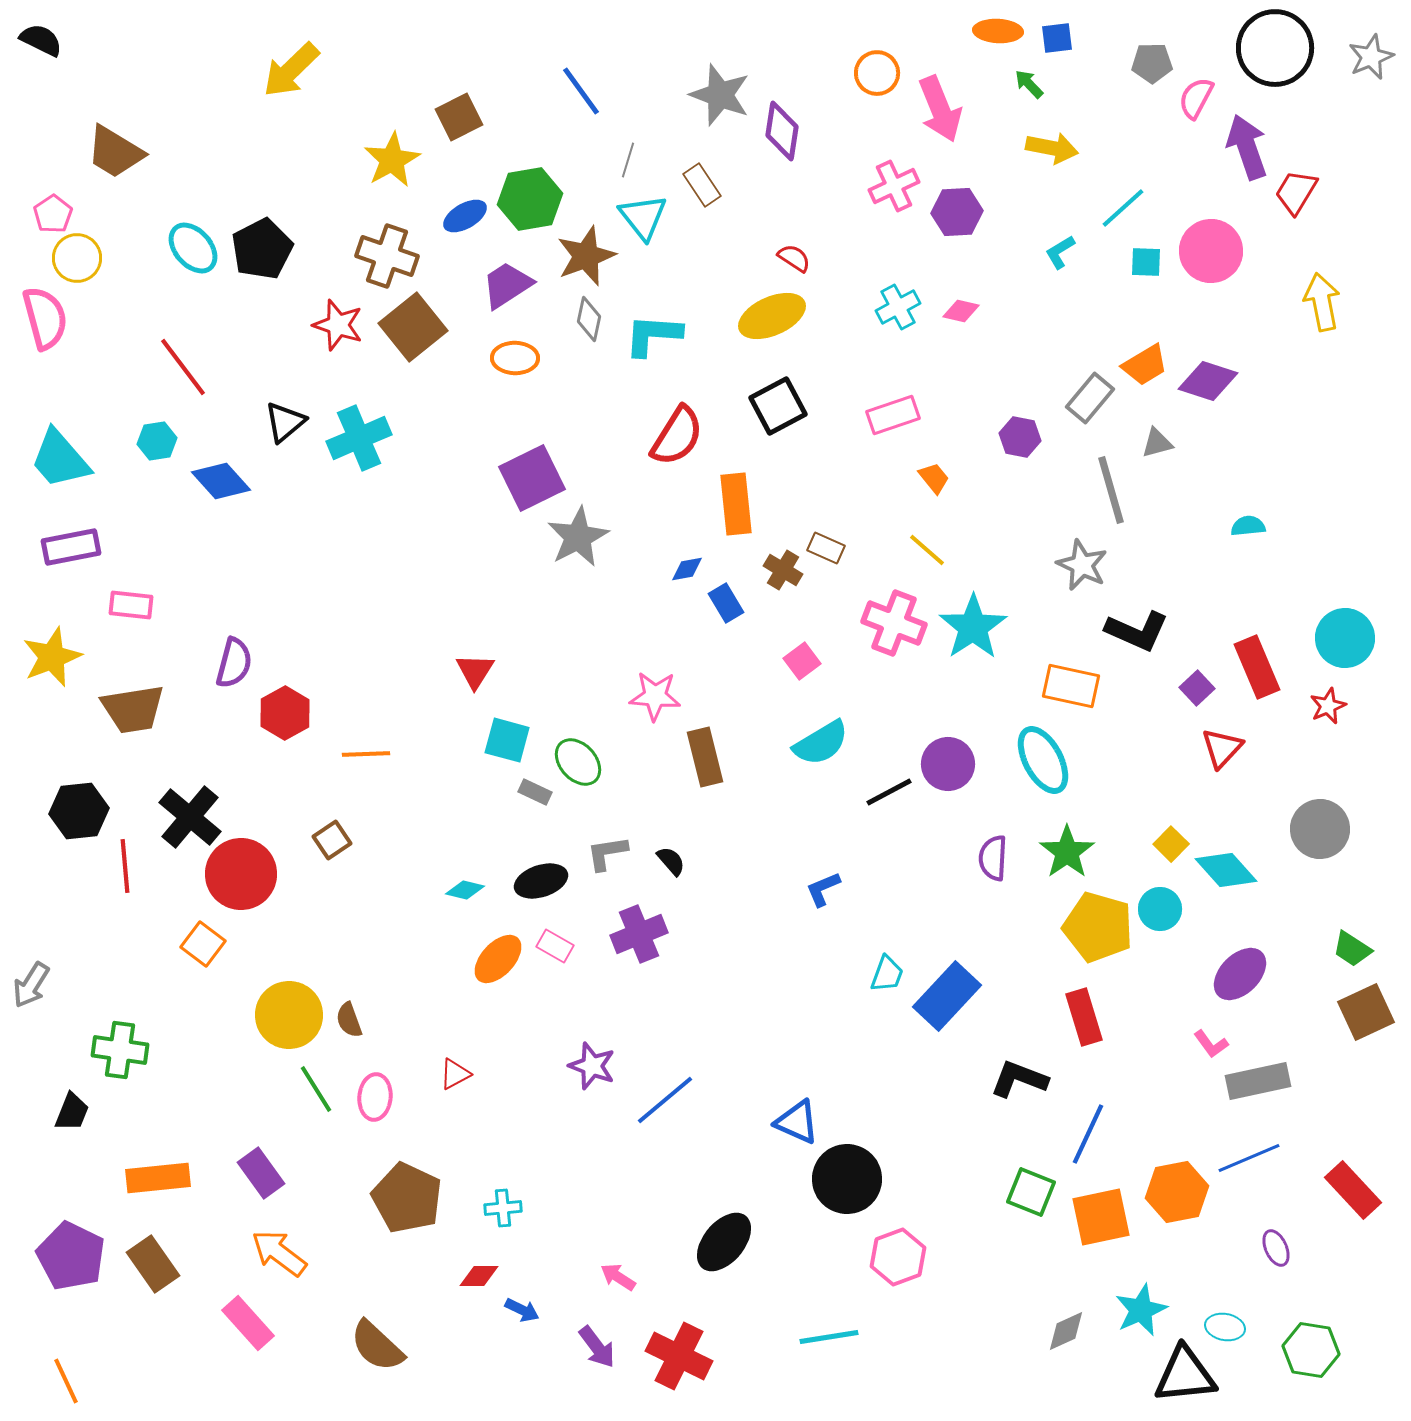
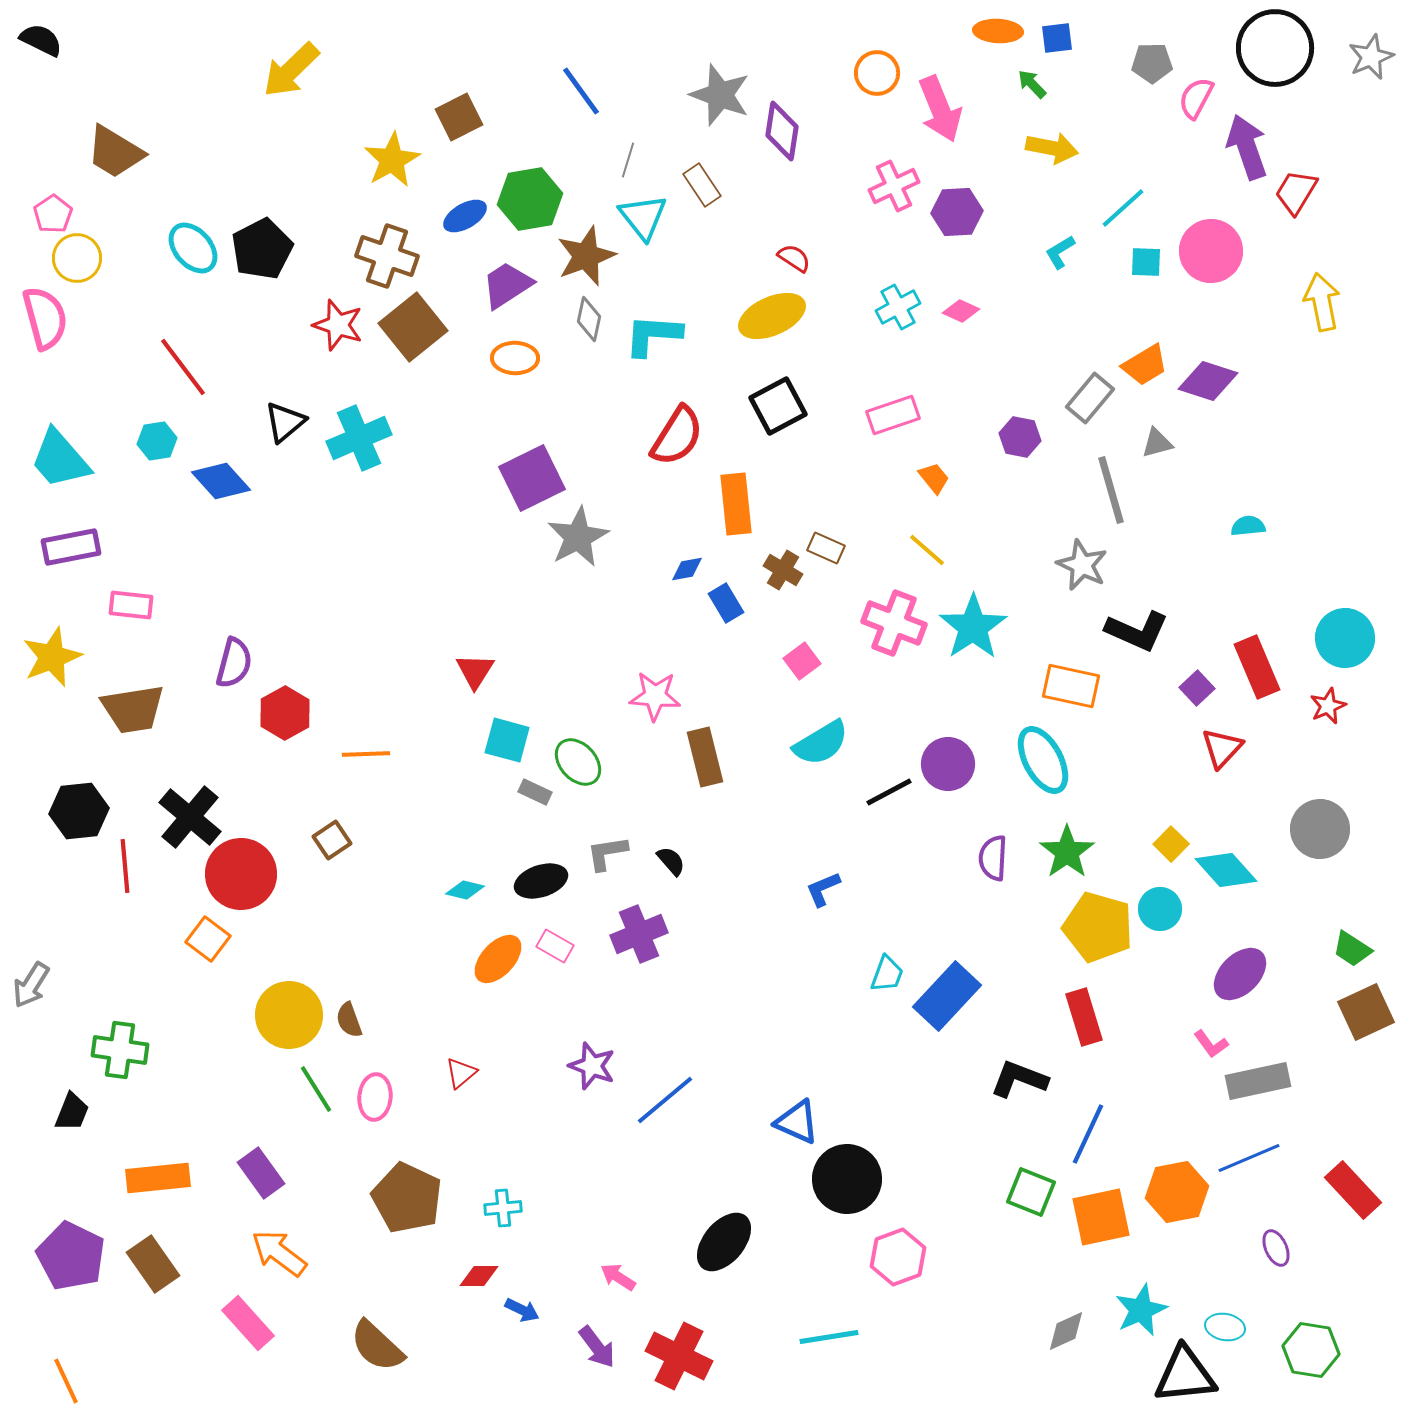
green arrow at (1029, 84): moved 3 px right
pink diamond at (961, 311): rotated 12 degrees clockwise
orange square at (203, 944): moved 5 px right, 5 px up
red triangle at (455, 1074): moved 6 px right, 1 px up; rotated 12 degrees counterclockwise
